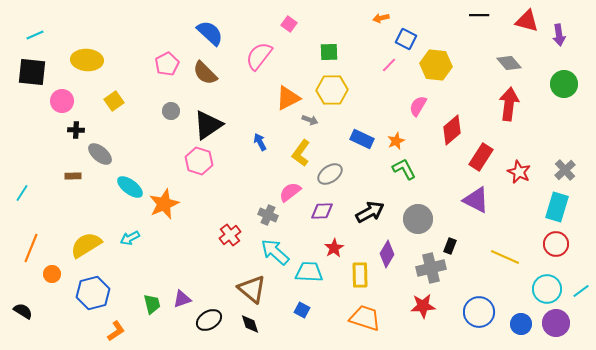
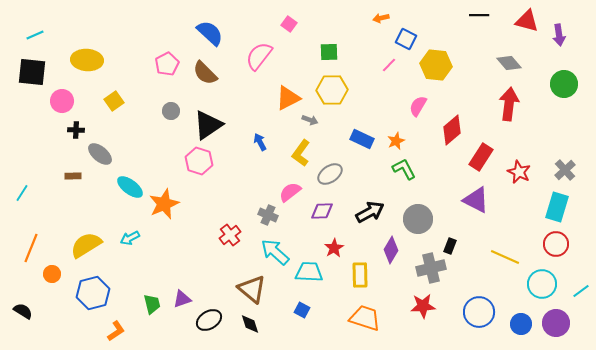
purple diamond at (387, 254): moved 4 px right, 4 px up
cyan circle at (547, 289): moved 5 px left, 5 px up
